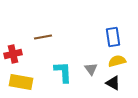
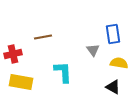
blue rectangle: moved 3 px up
yellow semicircle: moved 2 px right, 2 px down; rotated 24 degrees clockwise
gray triangle: moved 2 px right, 19 px up
black triangle: moved 4 px down
